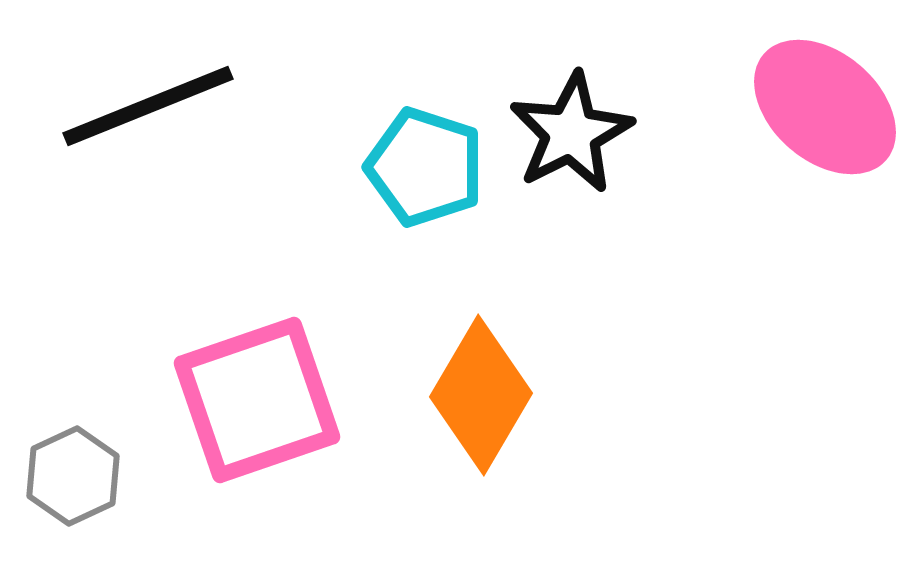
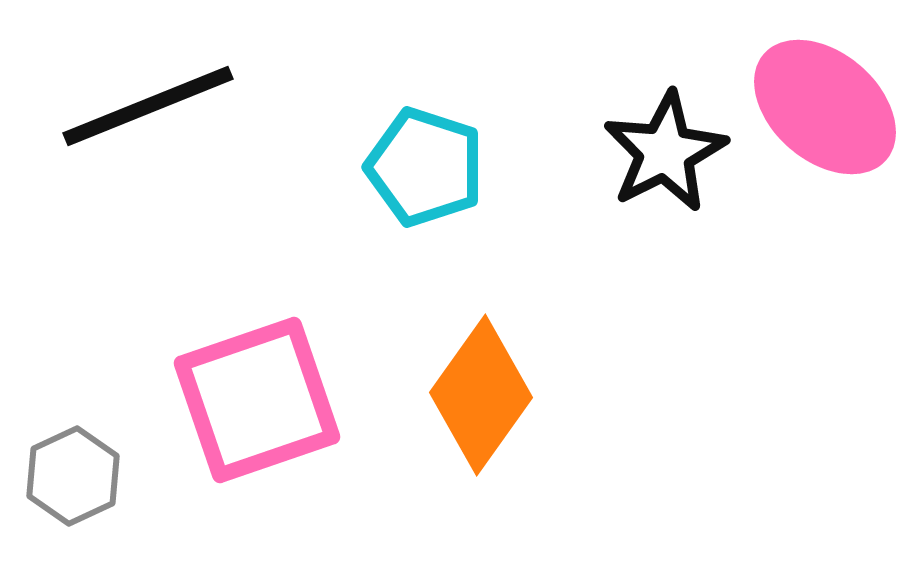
black star: moved 94 px right, 19 px down
orange diamond: rotated 5 degrees clockwise
